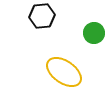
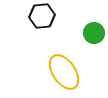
yellow ellipse: rotated 21 degrees clockwise
